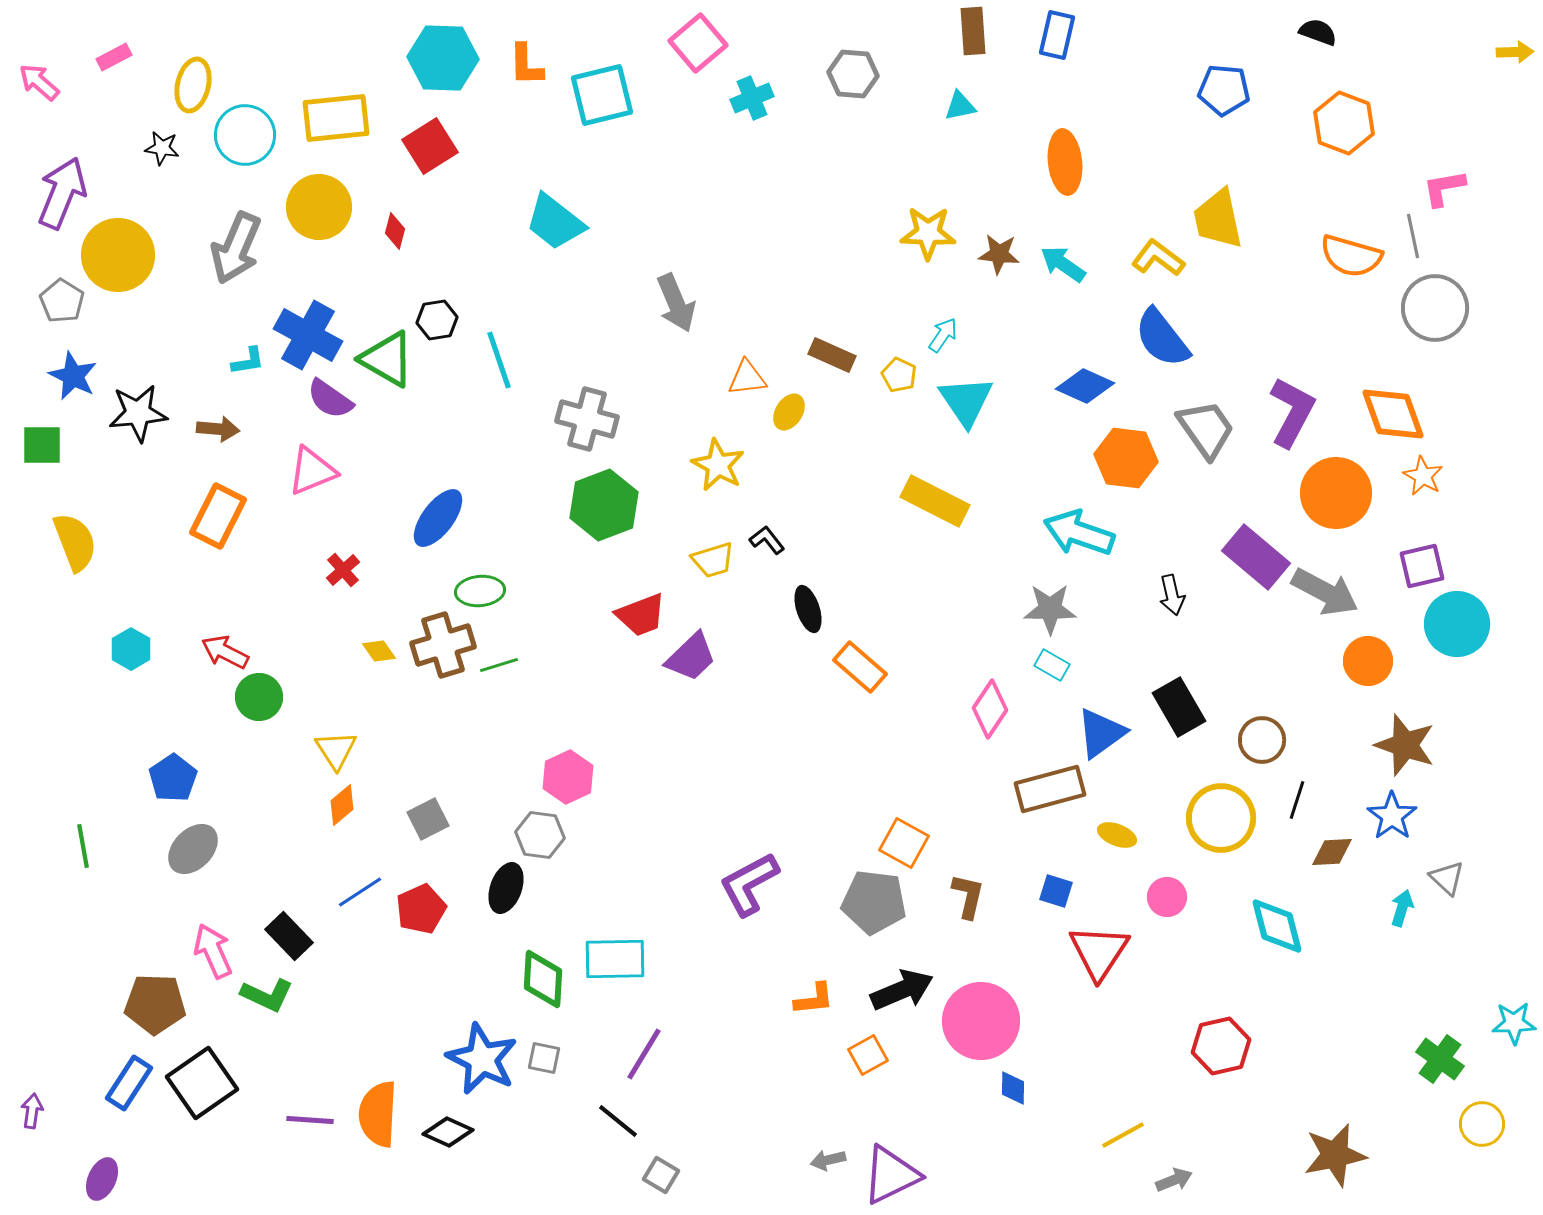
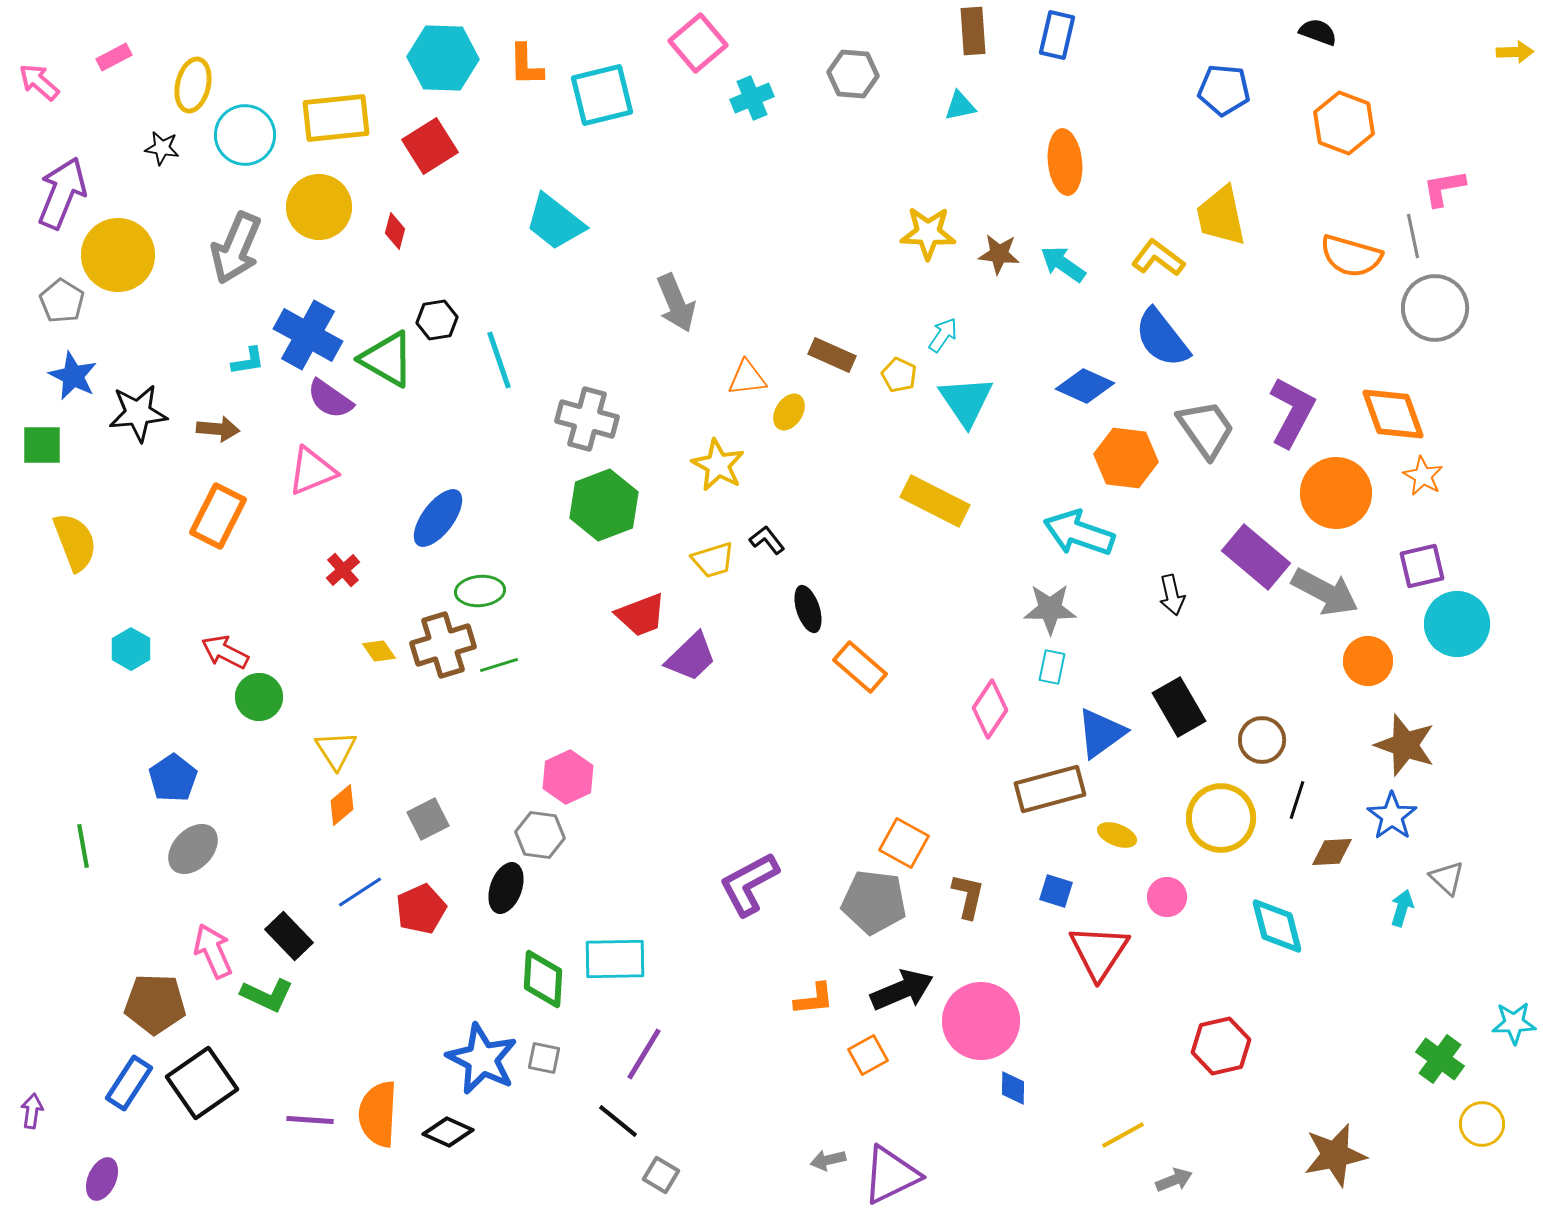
yellow trapezoid at (1218, 219): moved 3 px right, 3 px up
cyan rectangle at (1052, 665): moved 2 px down; rotated 72 degrees clockwise
